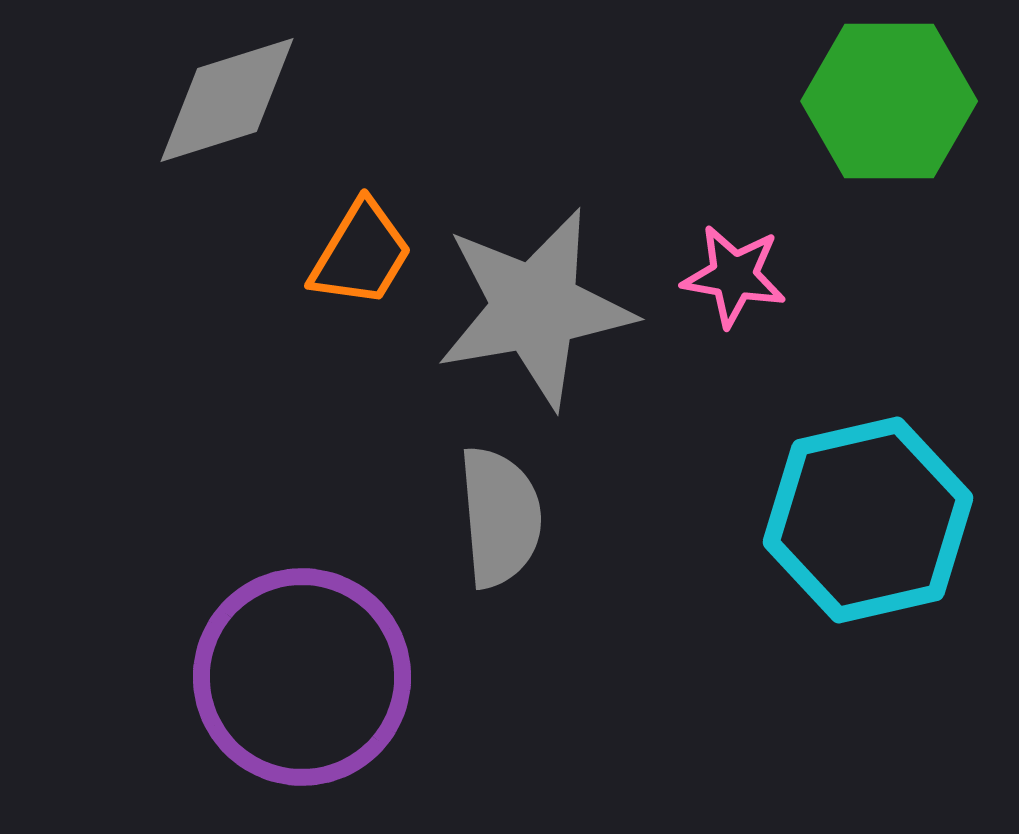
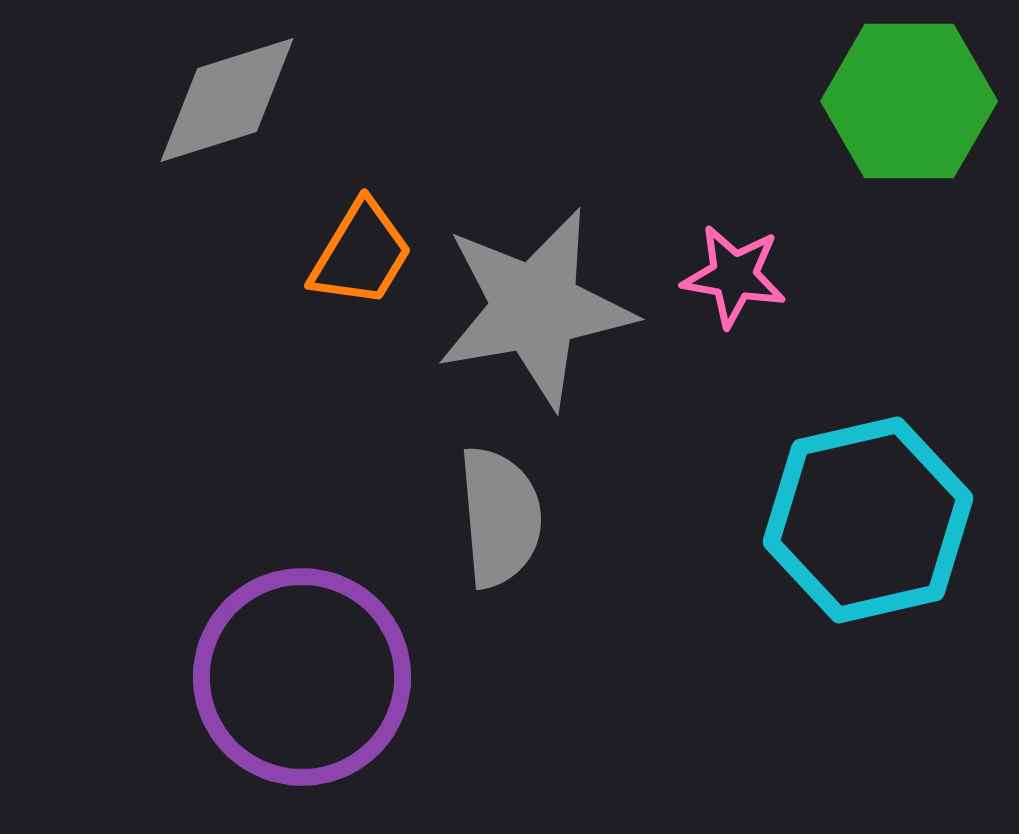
green hexagon: moved 20 px right
